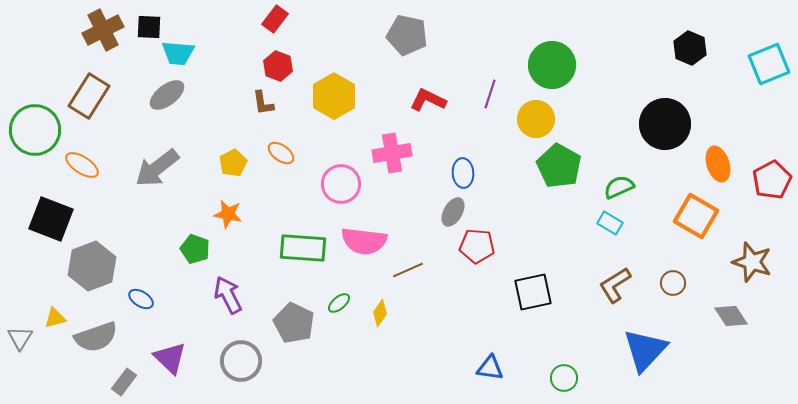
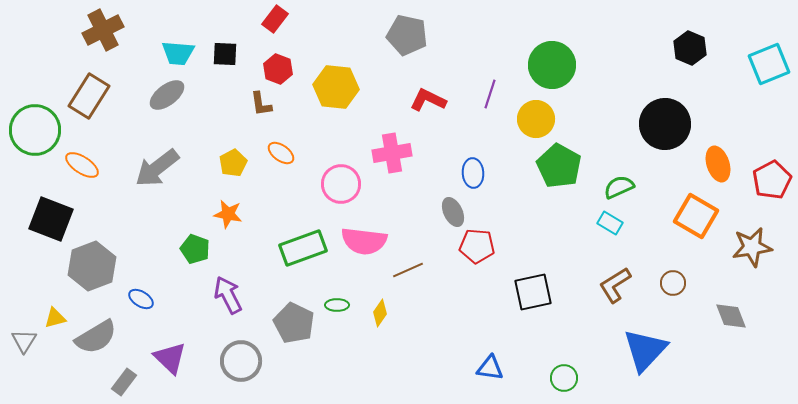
black square at (149, 27): moved 76 px right, 27 px down
red hexagon at (278, 66): moved 3 px down
yellow hexagon at (334, 96): moved 2 px right, 9 px up; rotated 24 degrees counterclockwise
brown L-shape at (263, 103): moved 2 px left, 1 px down
blue ellipse at (463, 173): moved 10 px right
gray ellipse at (453, 212): rotated 56 degrees counterclockwise
green rectangle at (303, 248): rotated 24 degrees counterclockwise
brown star at (752, 262): moved 15 px up; rotated 27 degrees counterclockwise
green ellipse at (339, 303): moved 2 px left, 2 px down; rotated 40 degrees clockwise
gray diamond at (731, 316): rotated 12 degrees clockwise
gray semicircle at (96, 337): rotated 12 degrees counterclockwise
gray triangle at (20, 338): moved 4 px right, 3 px down
